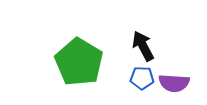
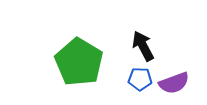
blue pentagon: moved 2 px left, 1 px down
purple semicircle: rotated 24 degrees counterclockwise
